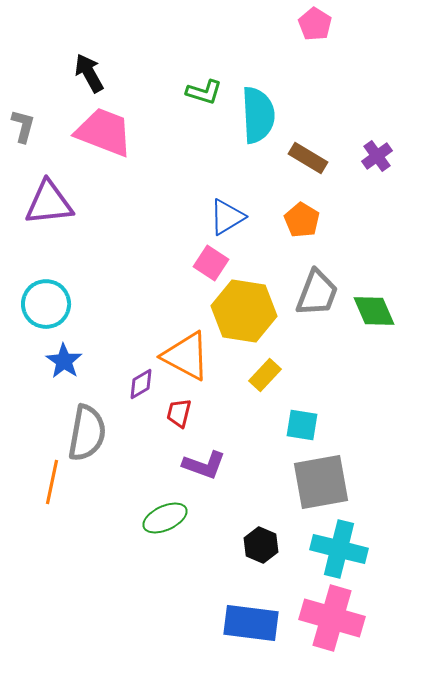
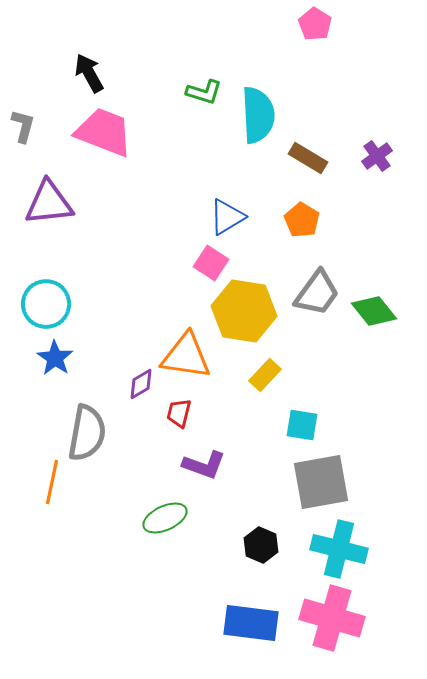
gray trapezoid: rotated 15 degrees clockwise
green diamond: rotated 15 degrees counterclockwise
orange triangle: rotated 20 degrees counterclockwise
blue star: moved 9 px left, 3 px up
